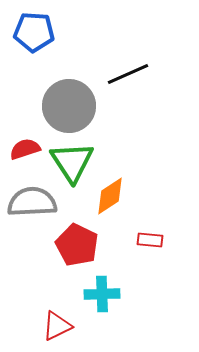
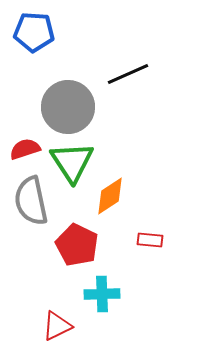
gray circle: moved 1 px left, 1 px down
gray semicircle: moved 1 px left, 1 px up; rotated 99 degrees counterclockwise
